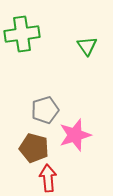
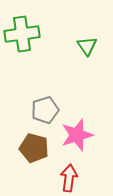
pink star: moved 2 px right
red arrow: moved 21 px right; rotated 12 degrees clockwise
